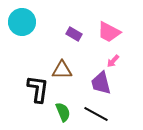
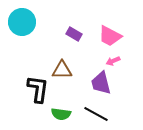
pink trapezoid: moved 1 px right, 4 px down
pink arrow: rotated 24 degrees clockwise
green semicircle: moved 2 px left, 2 px down; rotated 120 degrees clockwise
